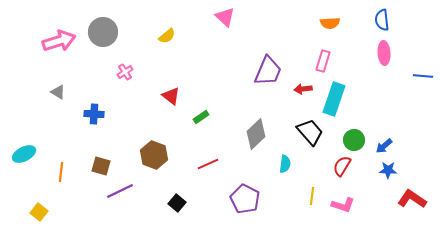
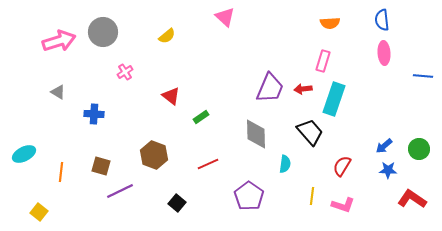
purple trapezoid: moved 2 px right, 17 px down
gray diamond: rotated 48 degrees counterclockwise
green circle: moved 65 px right, 9 px down
purple pentagon: moved 4 px right, 3 px up; rotated 8 degrees clockwise
